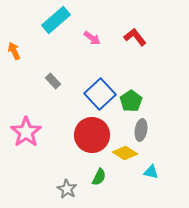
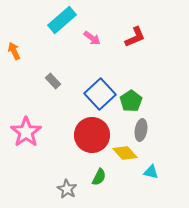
cyan rectangle: moved 6 px right
red L-shape: rotated 105 degrees clockwise
yellow diamond: rotated 15 degrees clockwise
